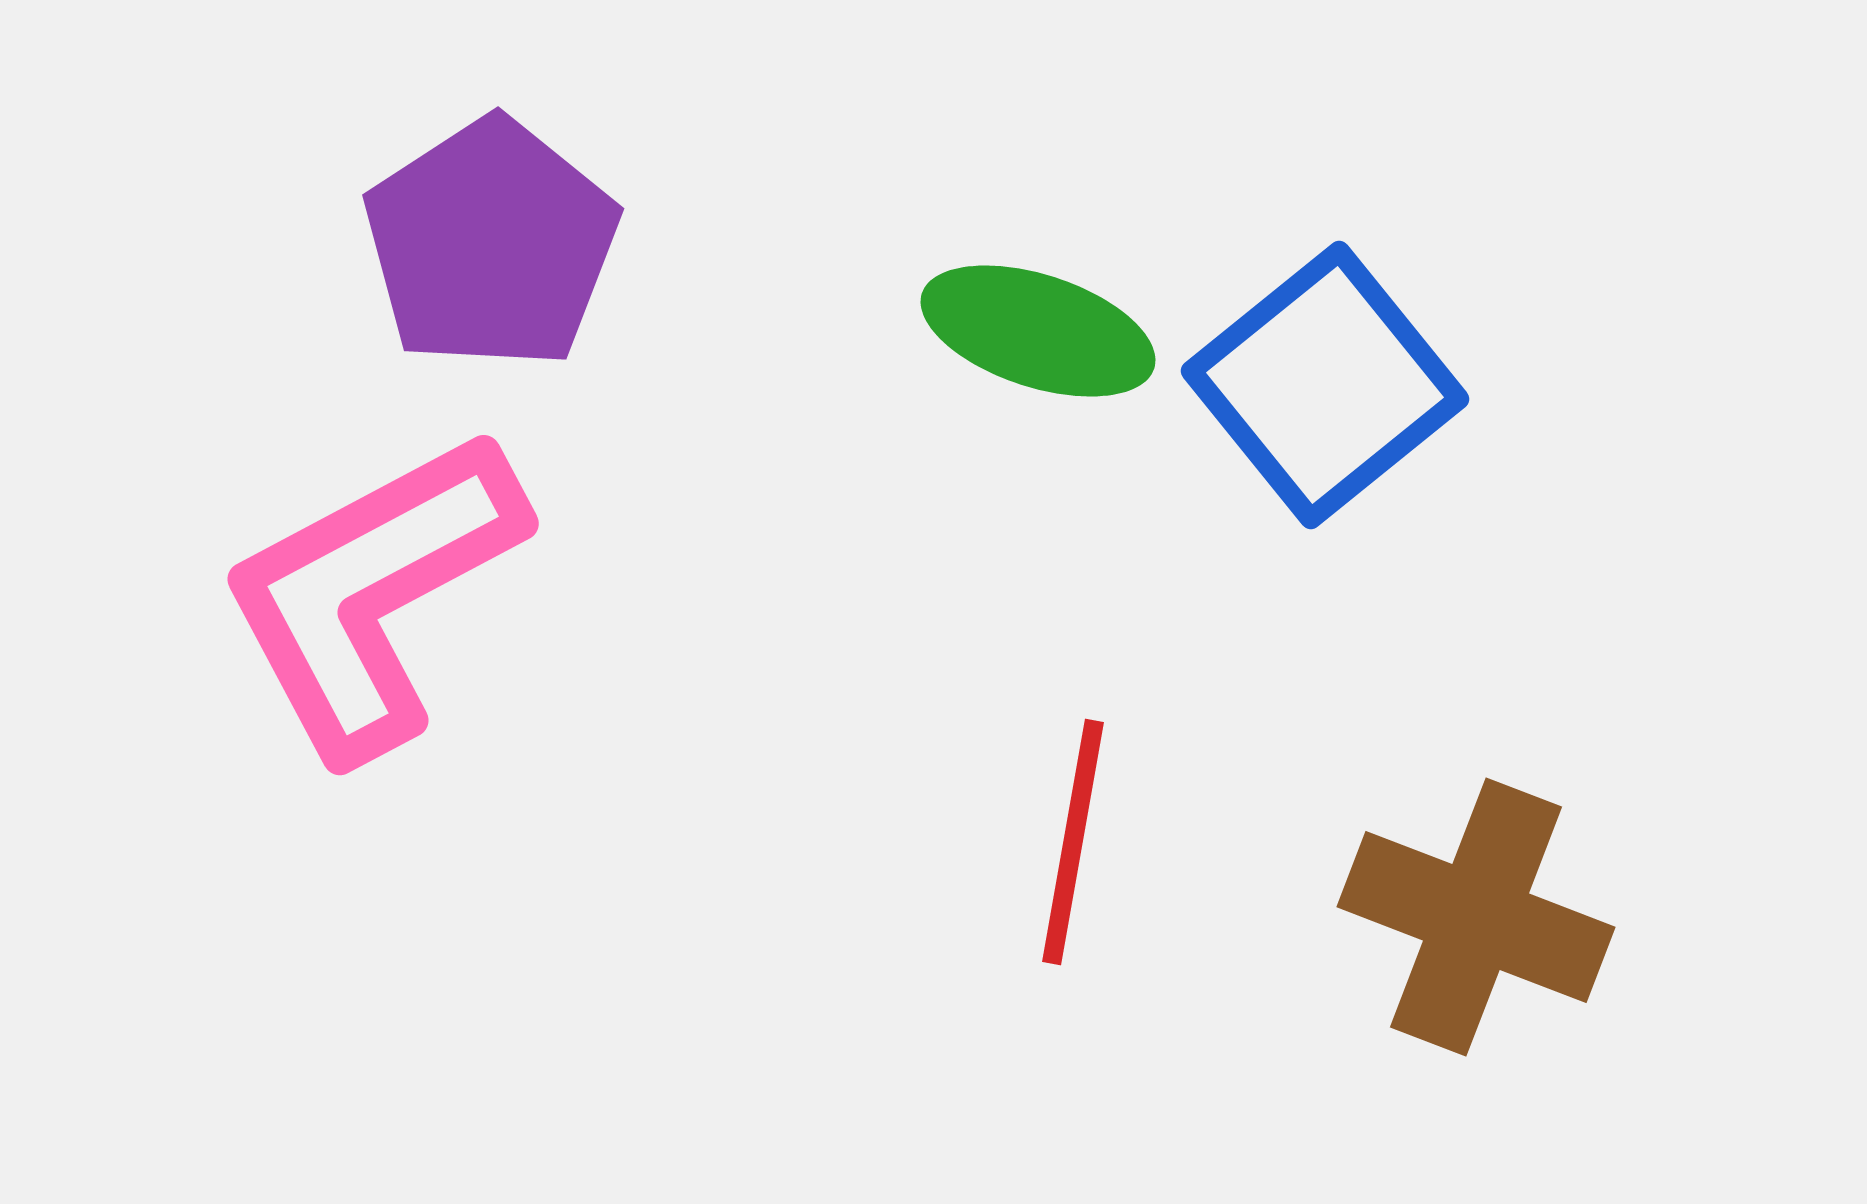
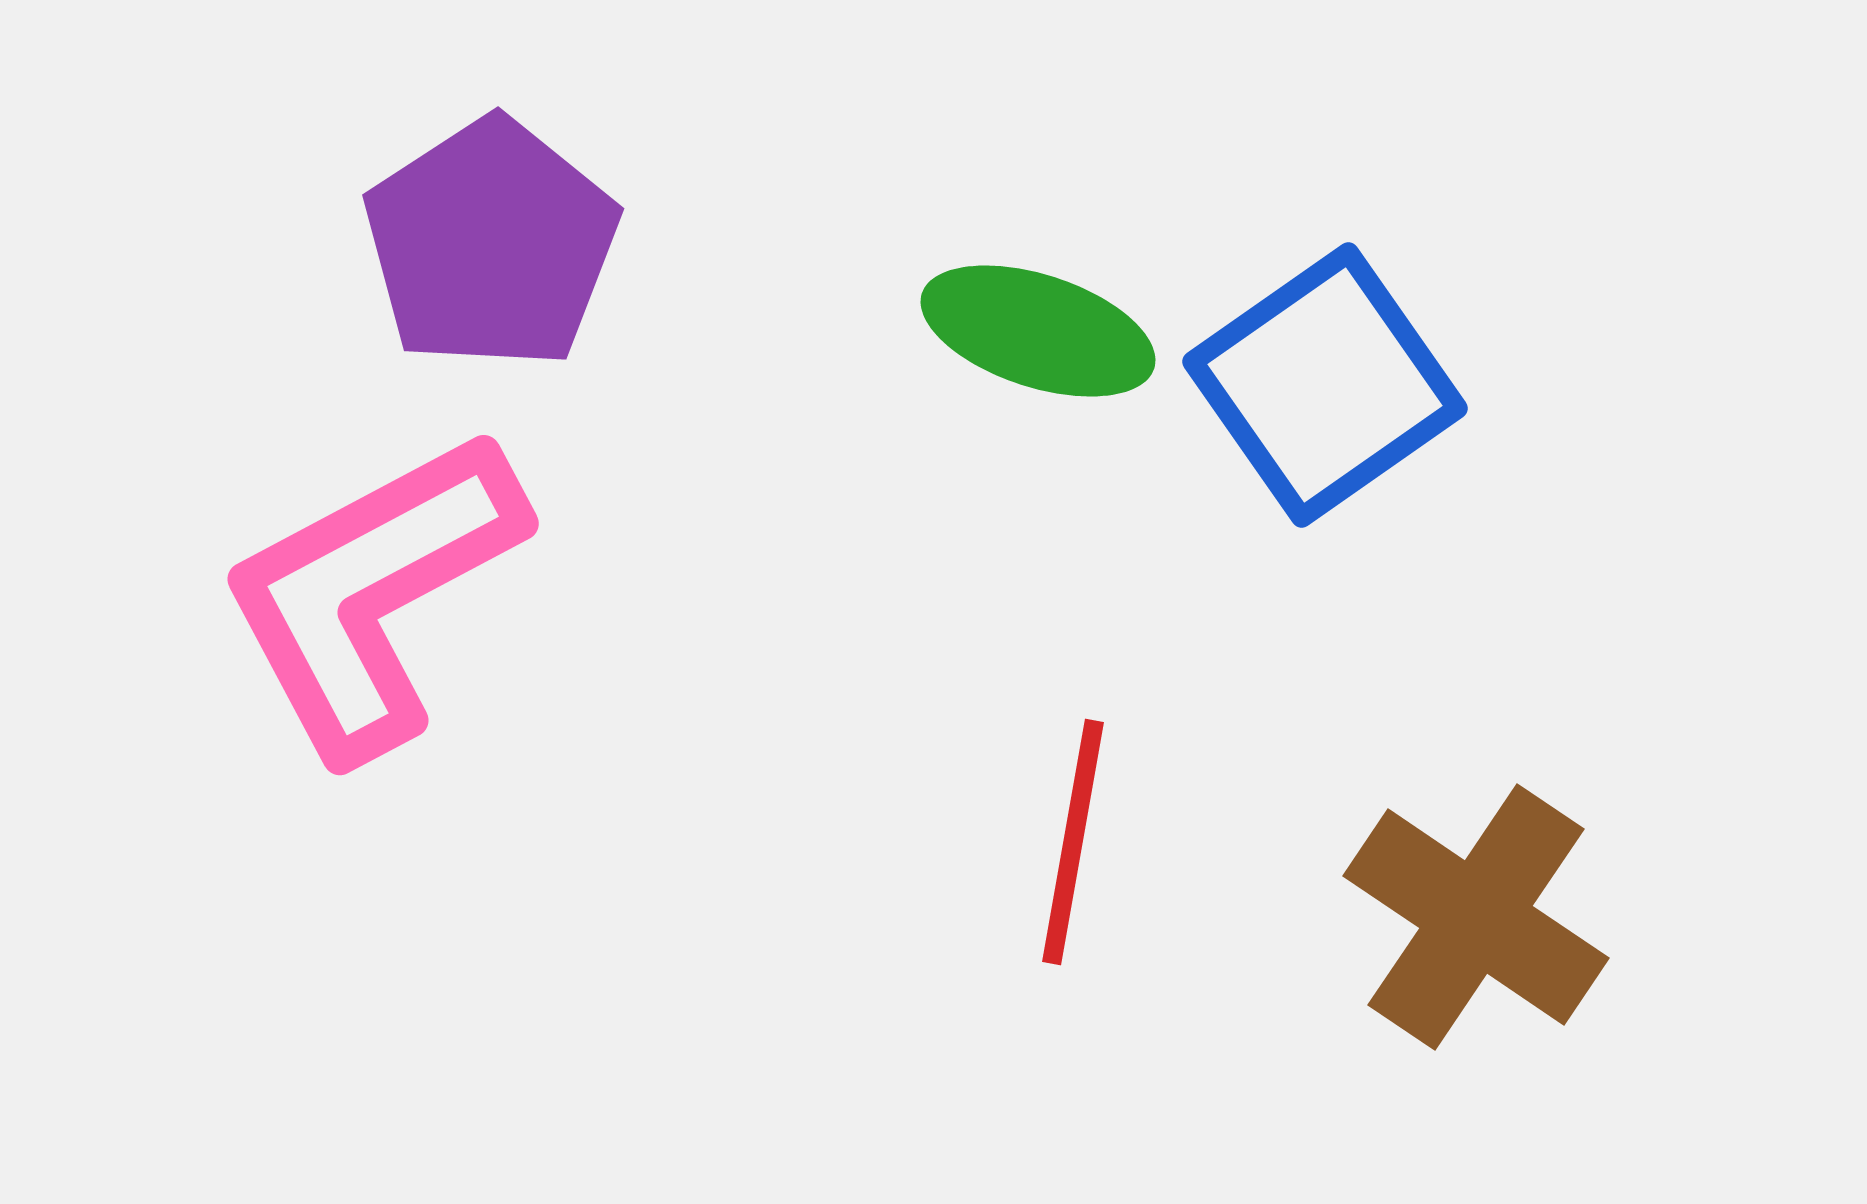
blue square: rotated 4 degrees clockwise
brown cross: rotated 13 degrees clockwise
